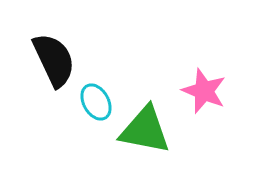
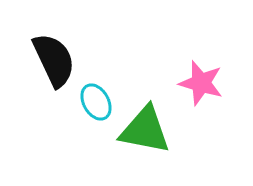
pink star: moved 3 px left, 8 px up; rotated 6 degrees counterclockwise
